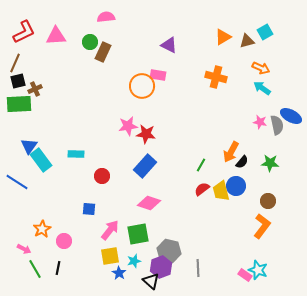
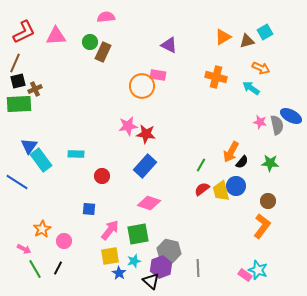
cyan arrow at (262, 88): moved 11 px left
black line at (58, 268): rotated 16 degrees clockwise
